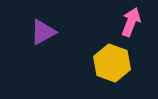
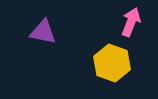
purple triangle: rotated 40 degrees clockwise
